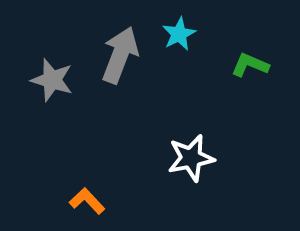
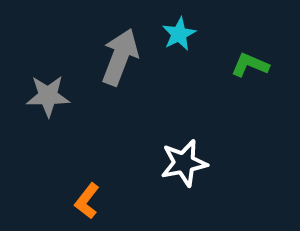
gray arrow: moved 2 px down
gray star: moved 4 px left, 16 px down; rotated 18 degrees counterclockwise
white star: moved 7 px left, 5 px down
orange L-shape: rotated 99 degrees counterclockwise
